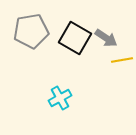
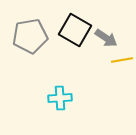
gray pentagon: moved 1 px left, 5 px down
black square: moved 8 px up
cyan cross: rotated 25 degrees clockwise
